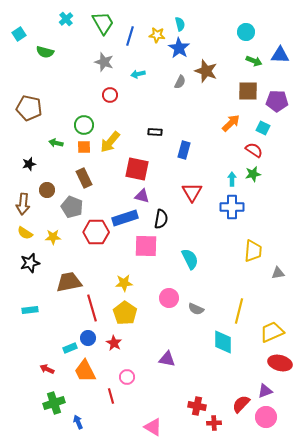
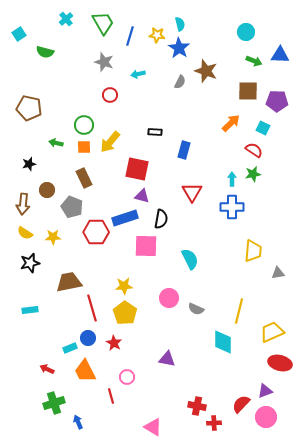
yellow star at (124, 283): moved 3 px down
